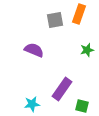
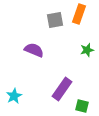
cyan star: moved 18 px left, 8 px up; rotated 21 degrees counterclockwise
